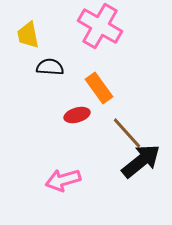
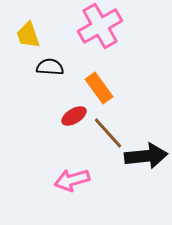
pink cross: rotated 30 degrees clockwise
yellow trapezoid: rotated 8 degrees counterclockwise
red ellipse: moved 3 px left, 1 px down; rotated 15 degrees counterclockwise
brown line: moved 19 px left
black arrow: moved 5 px right, 5 px up; rotated 33 degrees clockwise
pink arrow: moved 9 px right
